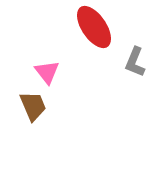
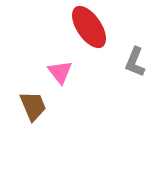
red ellipse: moved 5 px left
pink triangle: moved 13 px right
